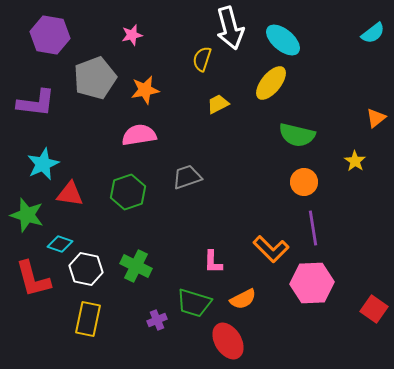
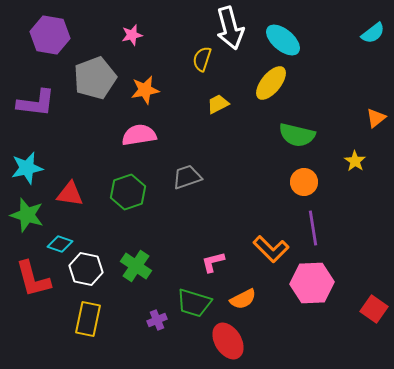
cyan star: moved 16 px left, 4 px down; rotated 12 degrees clockwise
pink L-shape: rotated 75 degrees clockwise
green cross: rotated 8 degrees clockwise
